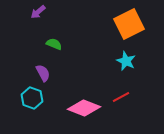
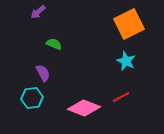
cyan hexagon: rotated 25 degrees counterclockwise
